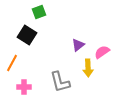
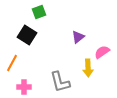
purple triangle: moved 8 px up
